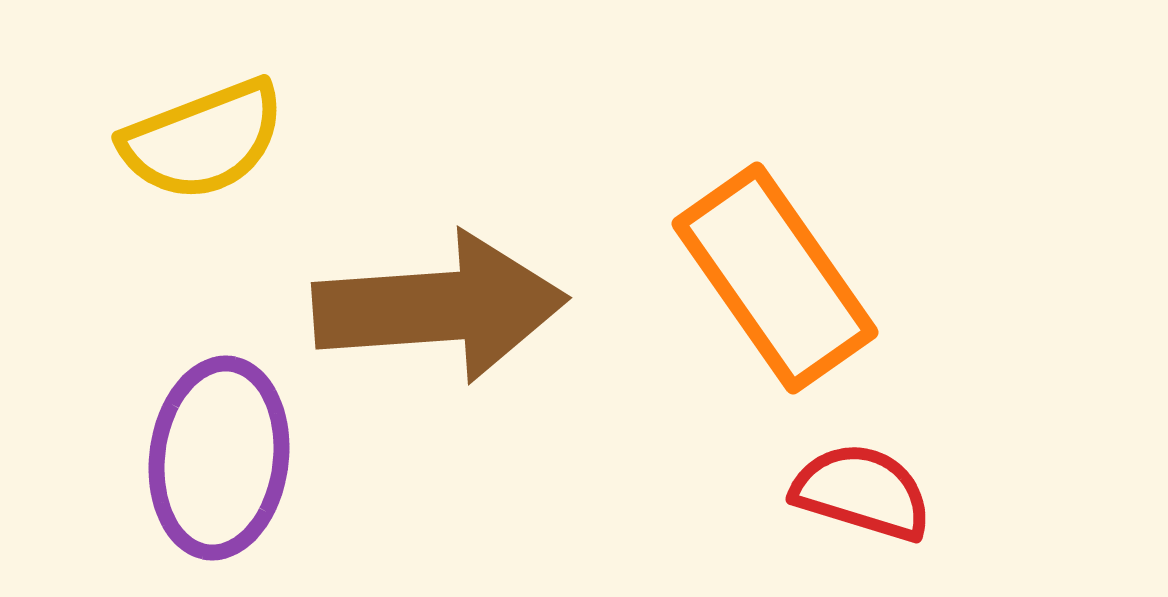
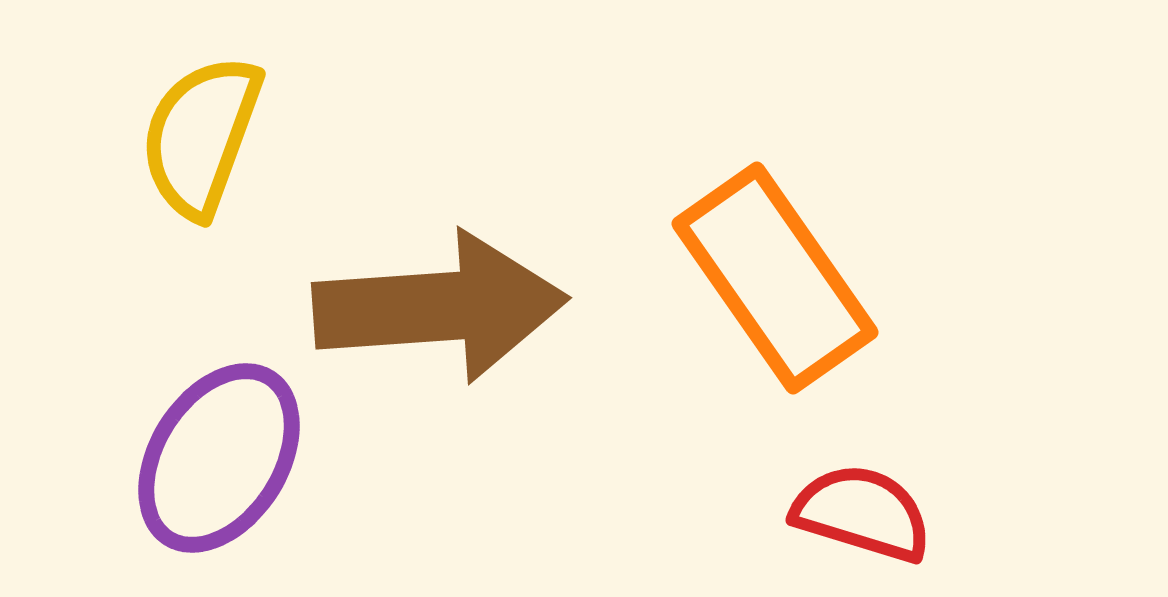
yellow semicircle: moved 2 px left, 4 px up; rotated 131 degrees clockwise
purple ellipse: rotated 25 degrees clockwise
red semicircle: moved 21 px down
